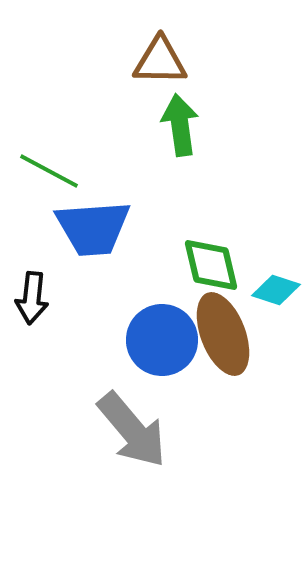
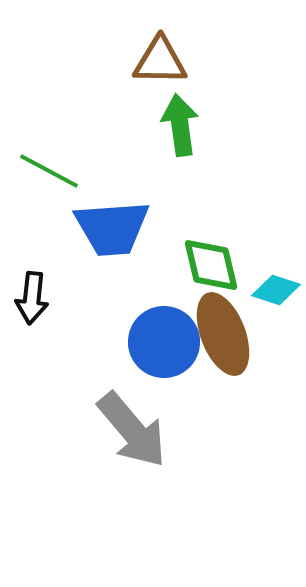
blue trapezoid: moved 19 px right
blue circle: moved 2 px right, 2 px down
